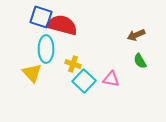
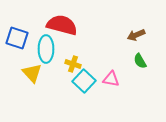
blue square: moved 24 px left, 21 px down
